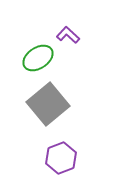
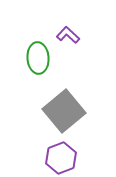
green ellipse: rotated 60 degrees counterclockwise
gray square: moved 16 px right, 7 px down
